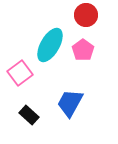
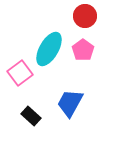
red circle: moved 1 px left, 1 px down
cyan ellipse: moved 1 px left, 4 px down
black rectangle: moved 2 px right, 1 px down
